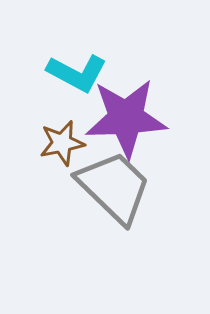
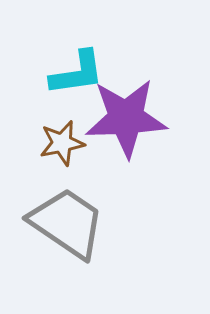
cyan L-shape: rotated 36 degrees counterclockwise
gray trapezoid: moved 47 px left, 36 px down; rotated 10 degrees counterclockwise
